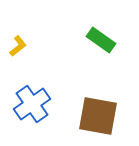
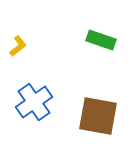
green rectangle: rotated 16 degrees counterclockwise
blue cross: moved 2 px right, 2 px up
